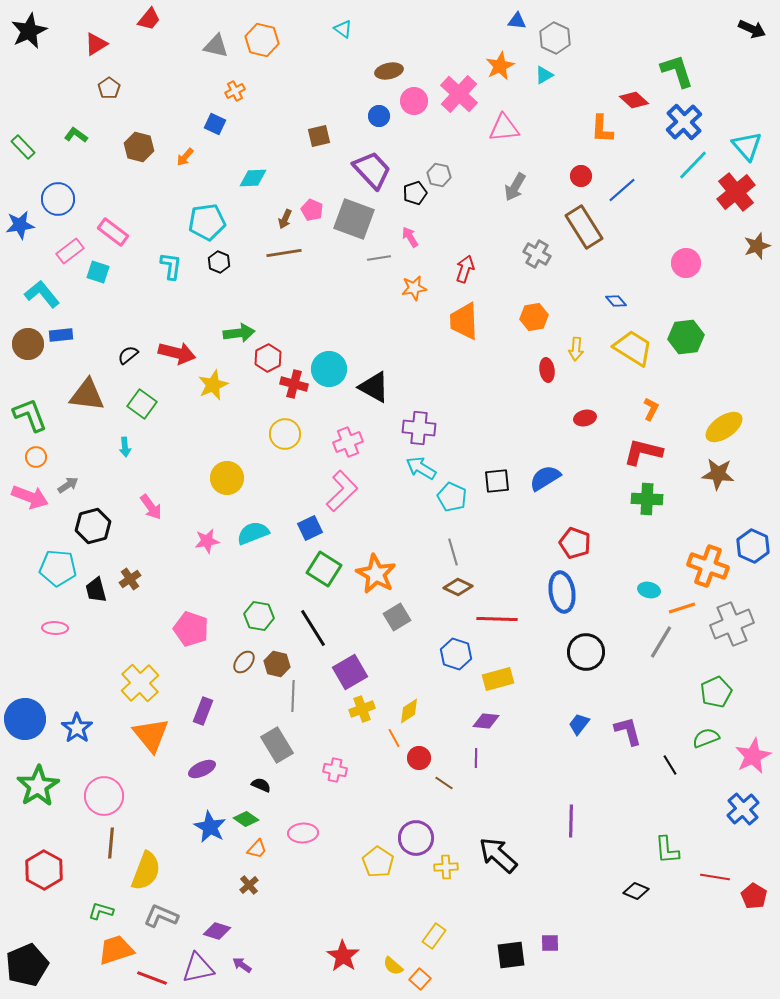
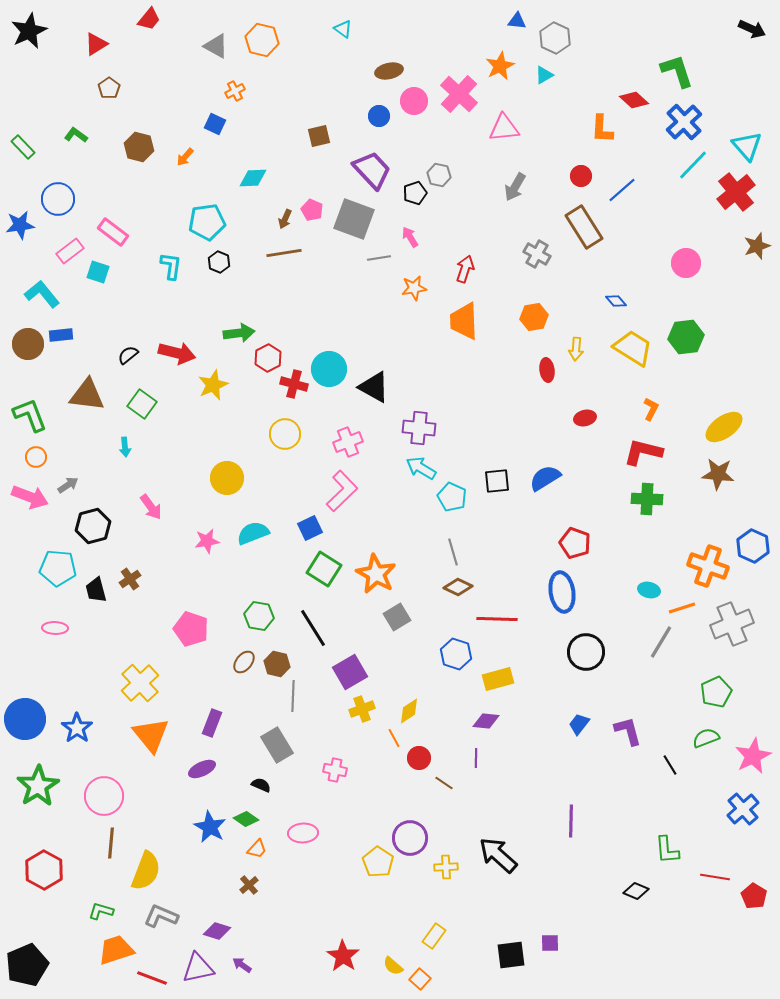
gray triangle at (216, 46): rotated 16 degrees clockwise
purple rectangle at (203, 711): moved 9 px right, 12 px down
purple circle at (416, 838): moved 6 px left
